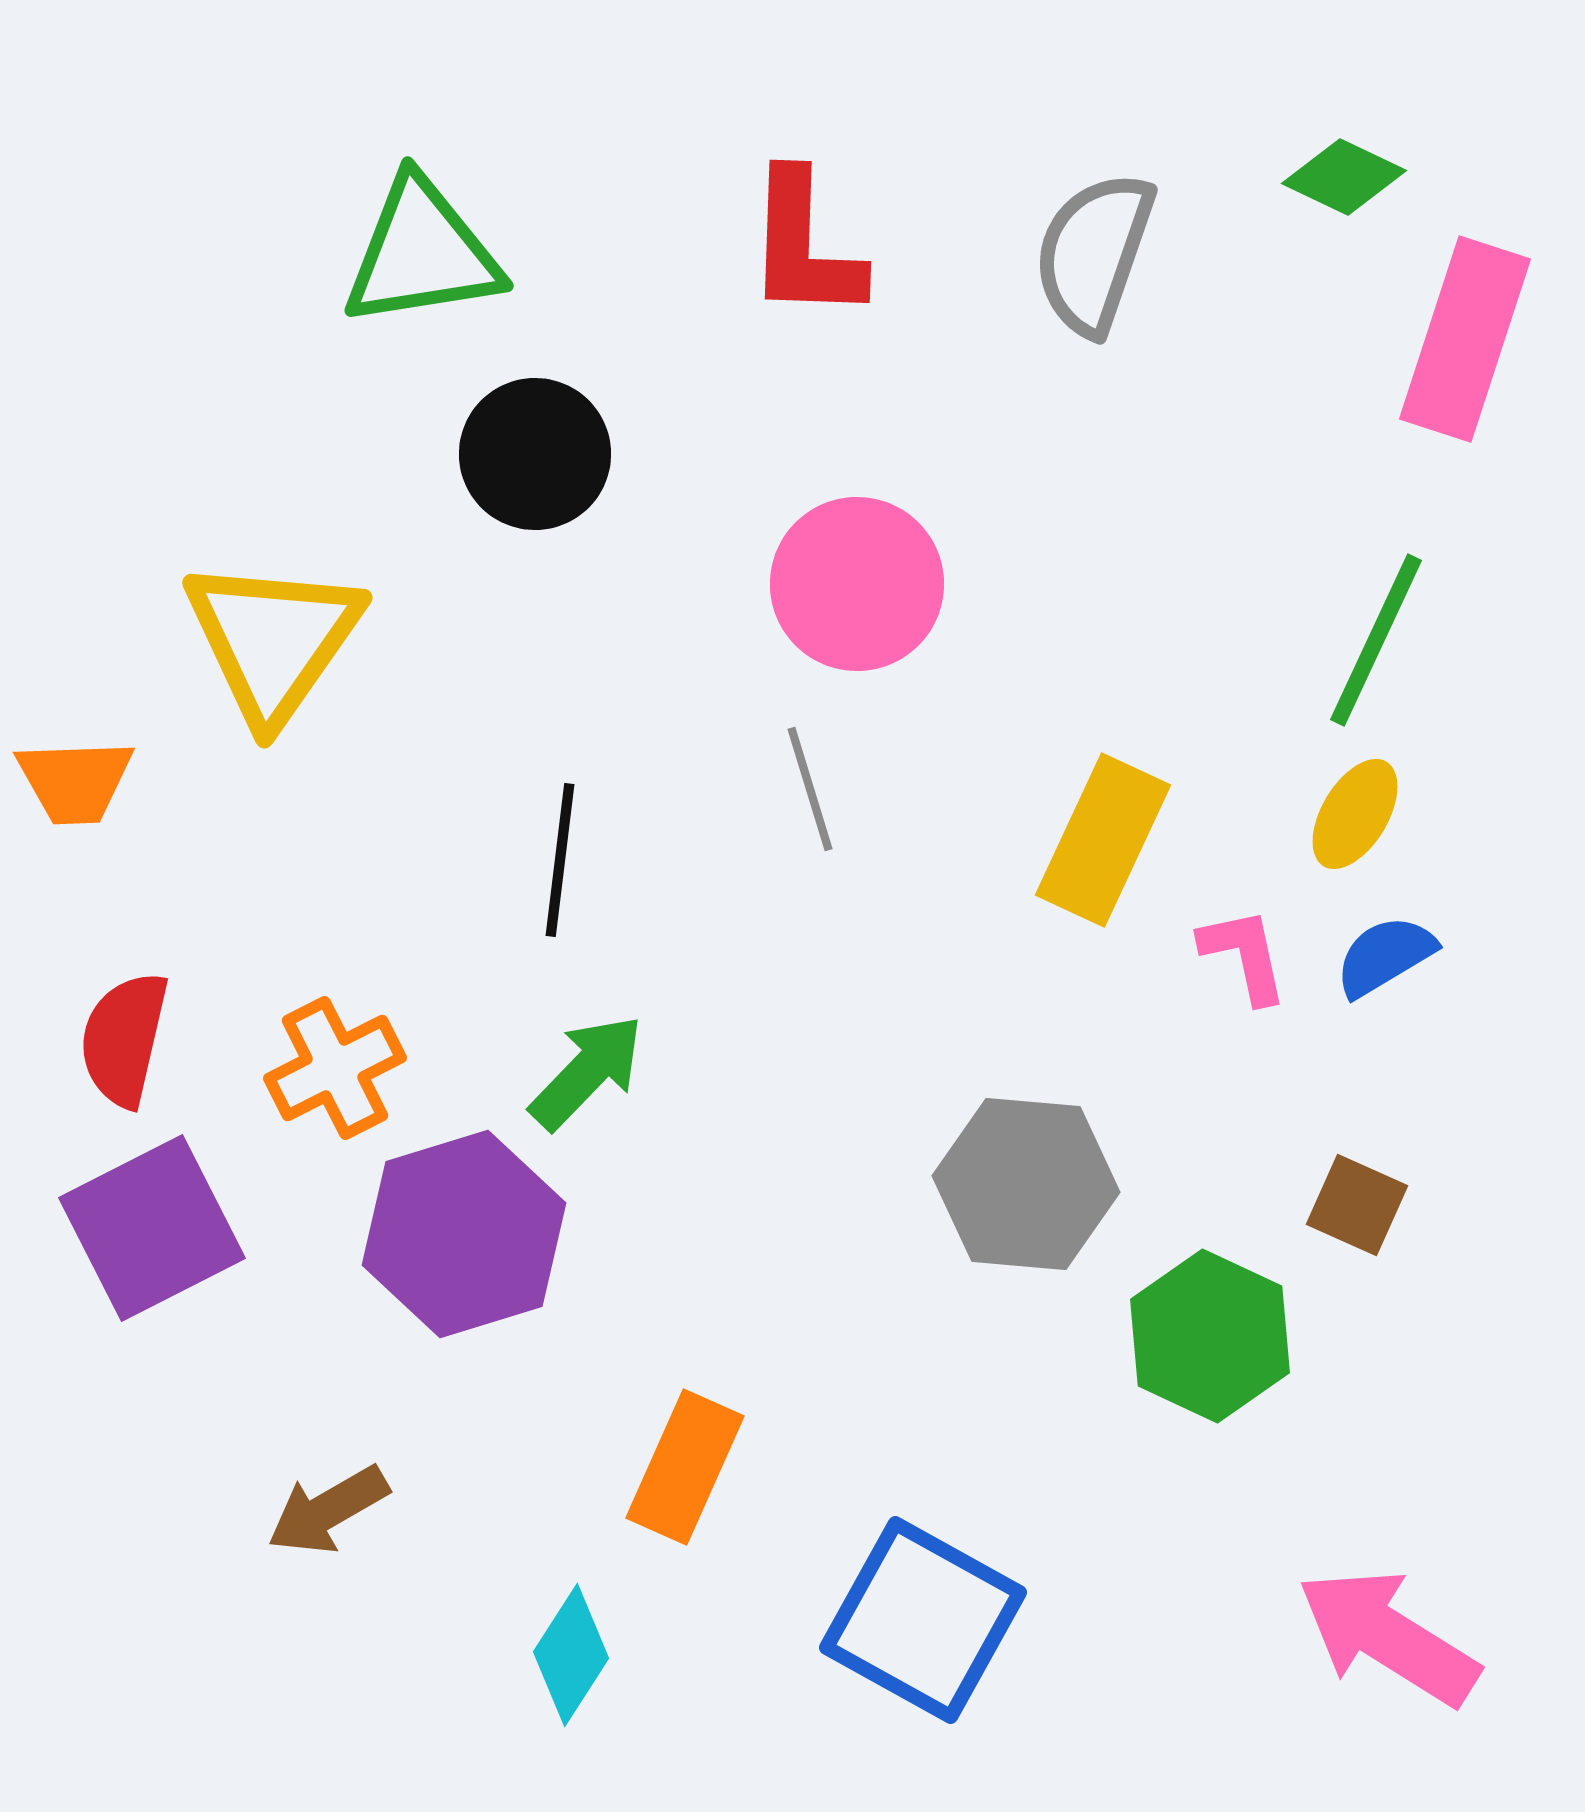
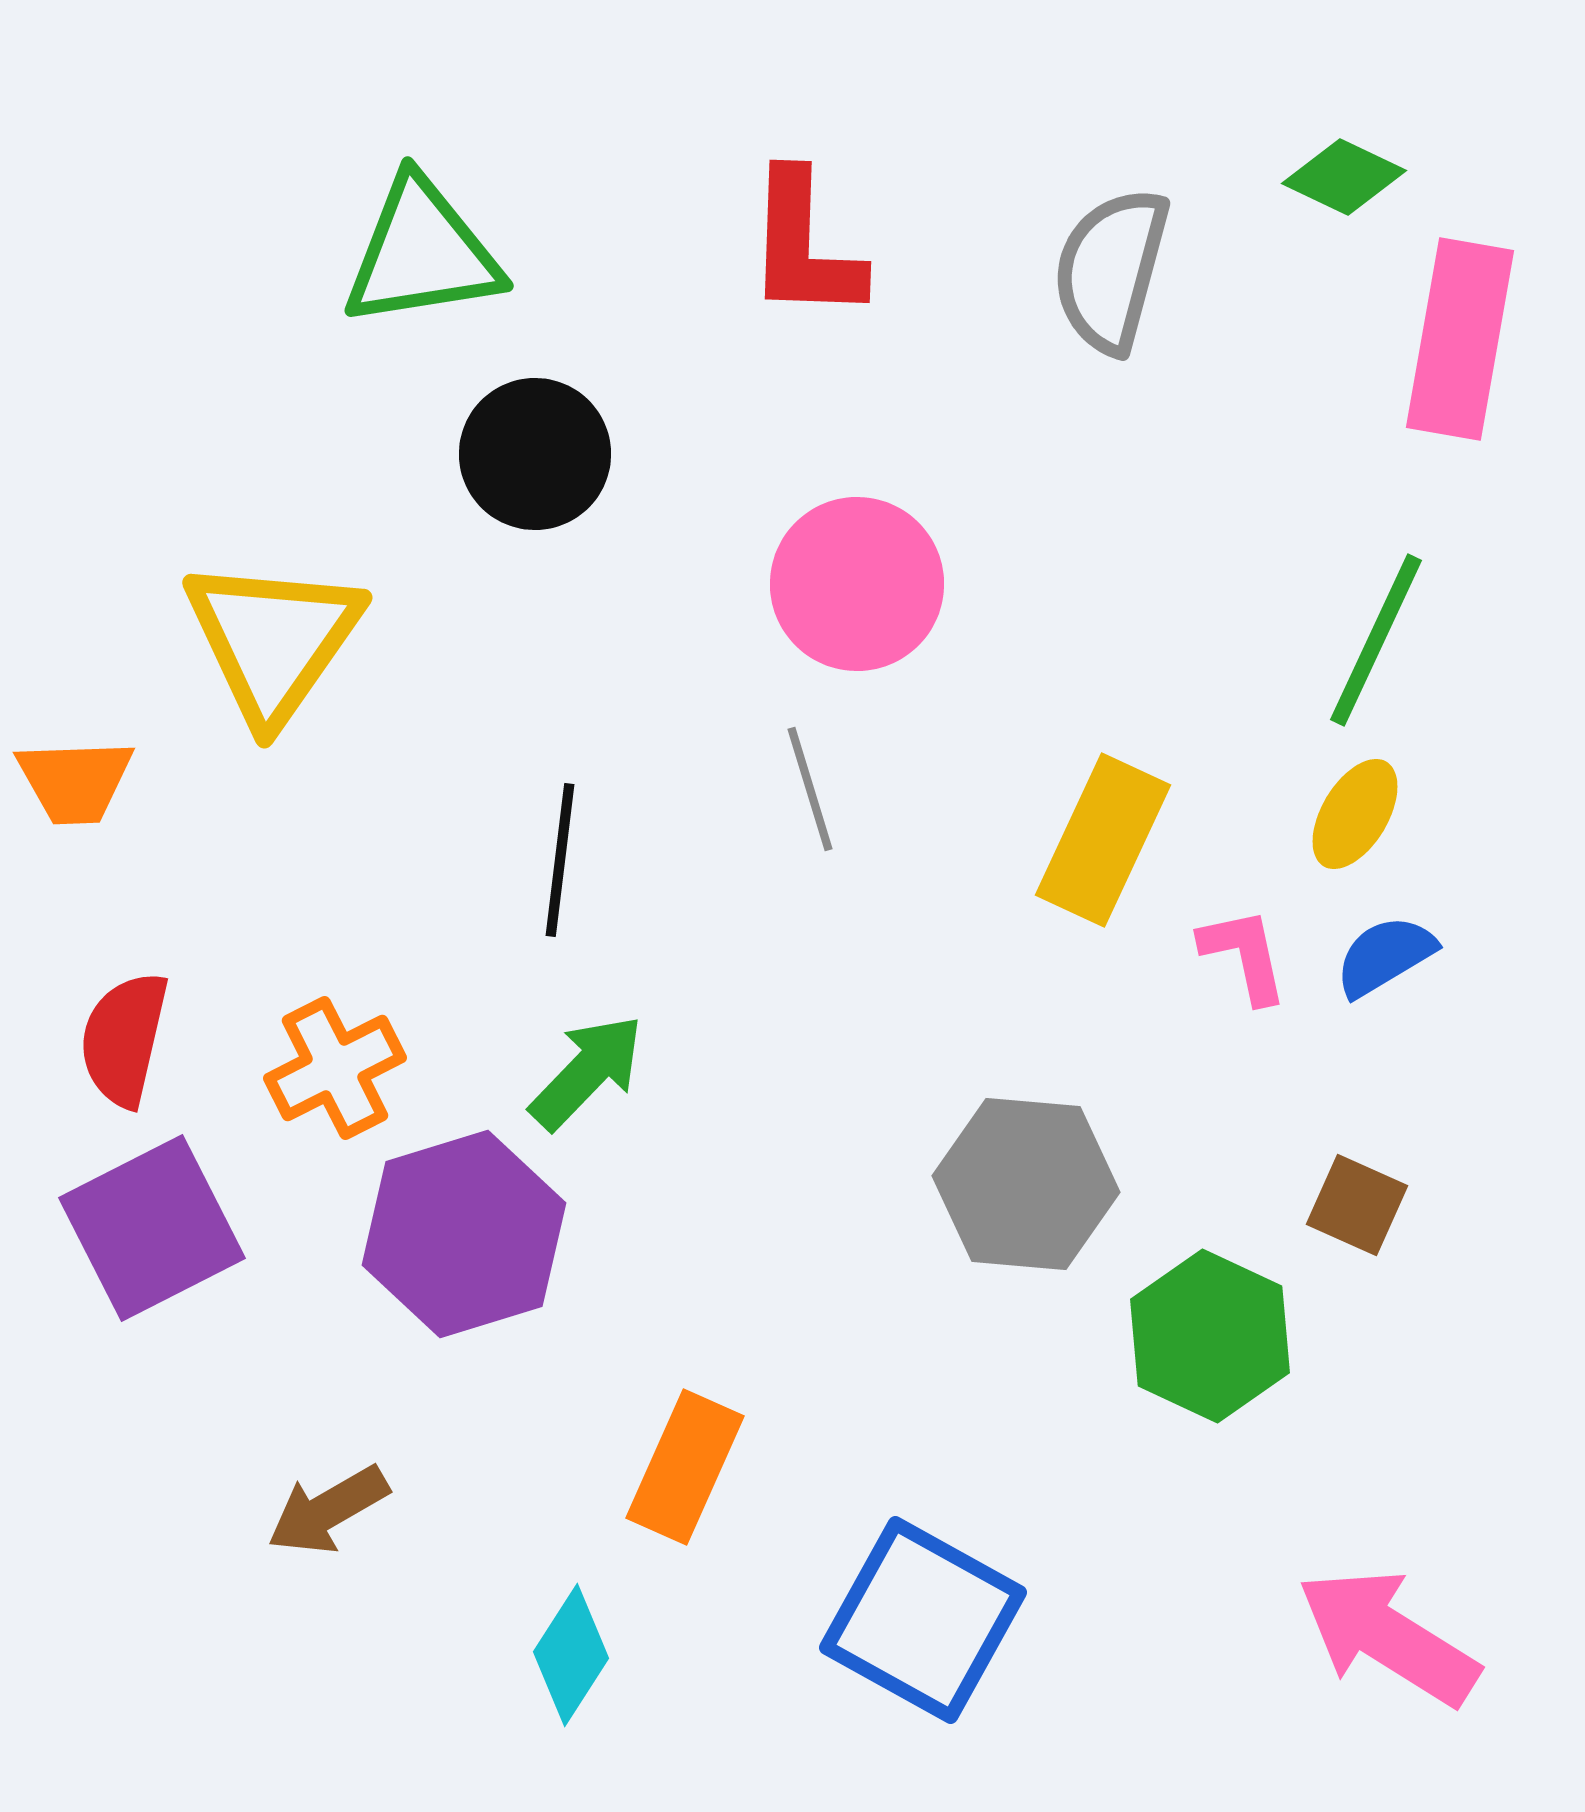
gray semicircle: moved 17 px right, 17 px down; rotated 4 degrees counterclockwise
pink rectangle: moved 5 px left; rotated 8 degrees counterclockwise
